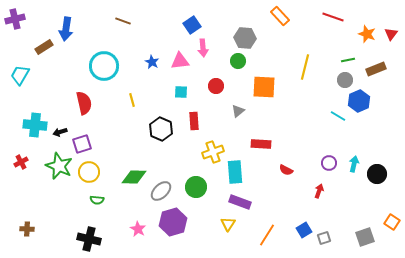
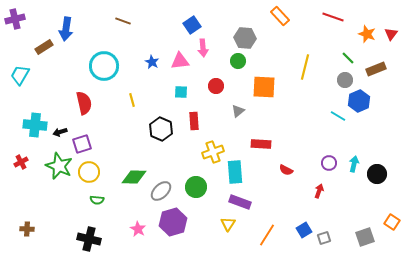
green line at (348, 60): moved 2 px up; rotated 56 degrees clockwise
